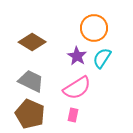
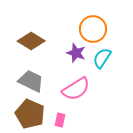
orange circle: moved 1 px left, 1 px down
brown diamond: moved 1 px left, 1 px up
purple star: moved 1 px left, 3 px up; rotated 12 degrees counterclockwise
pink semicircle: moved 1 px left, 1 px down
pink rectangle: moved 13 px left, 5 px down
